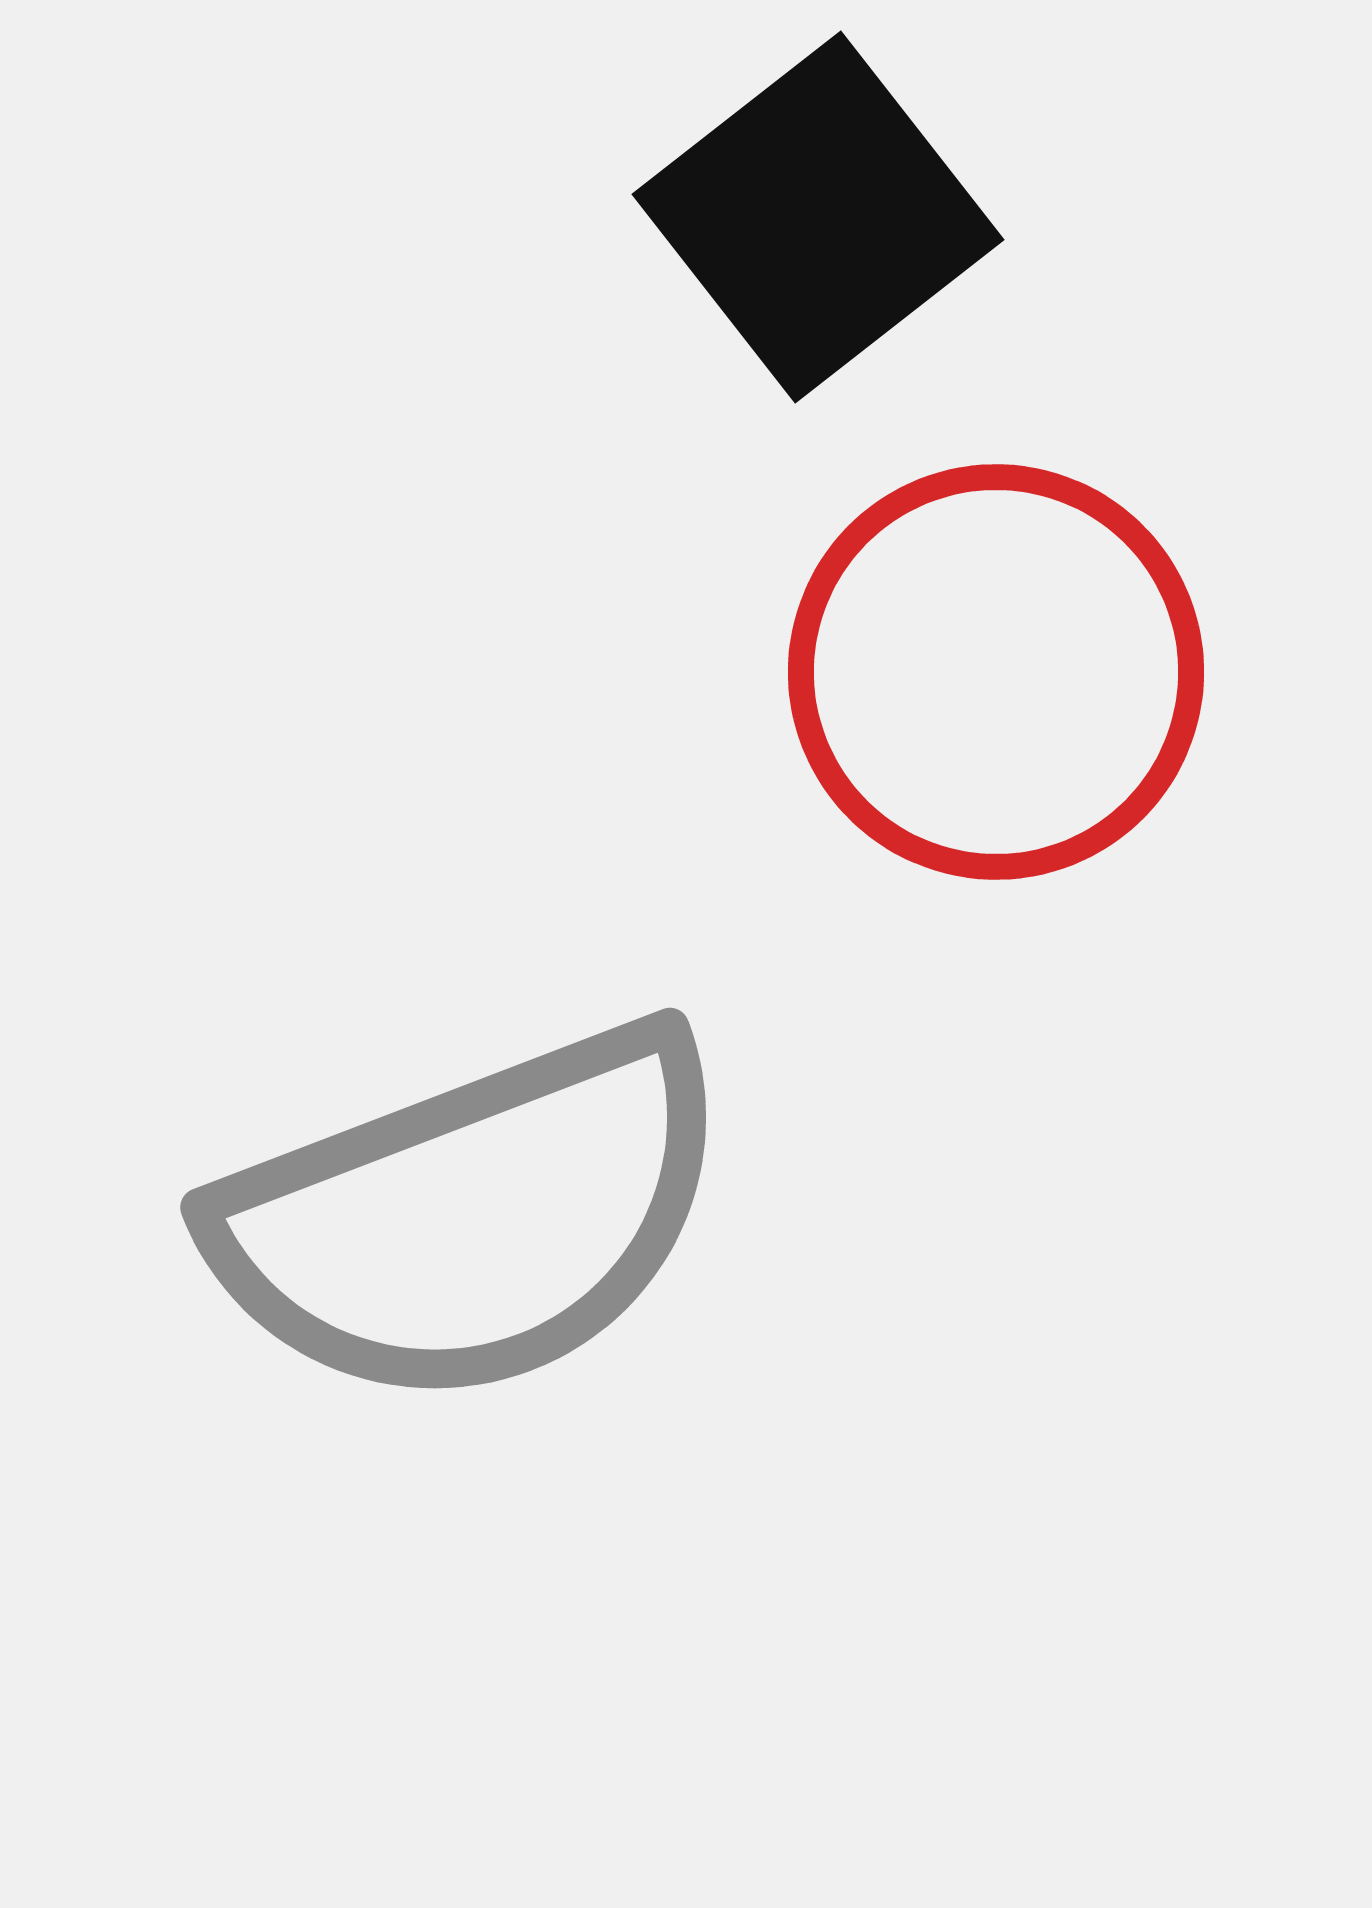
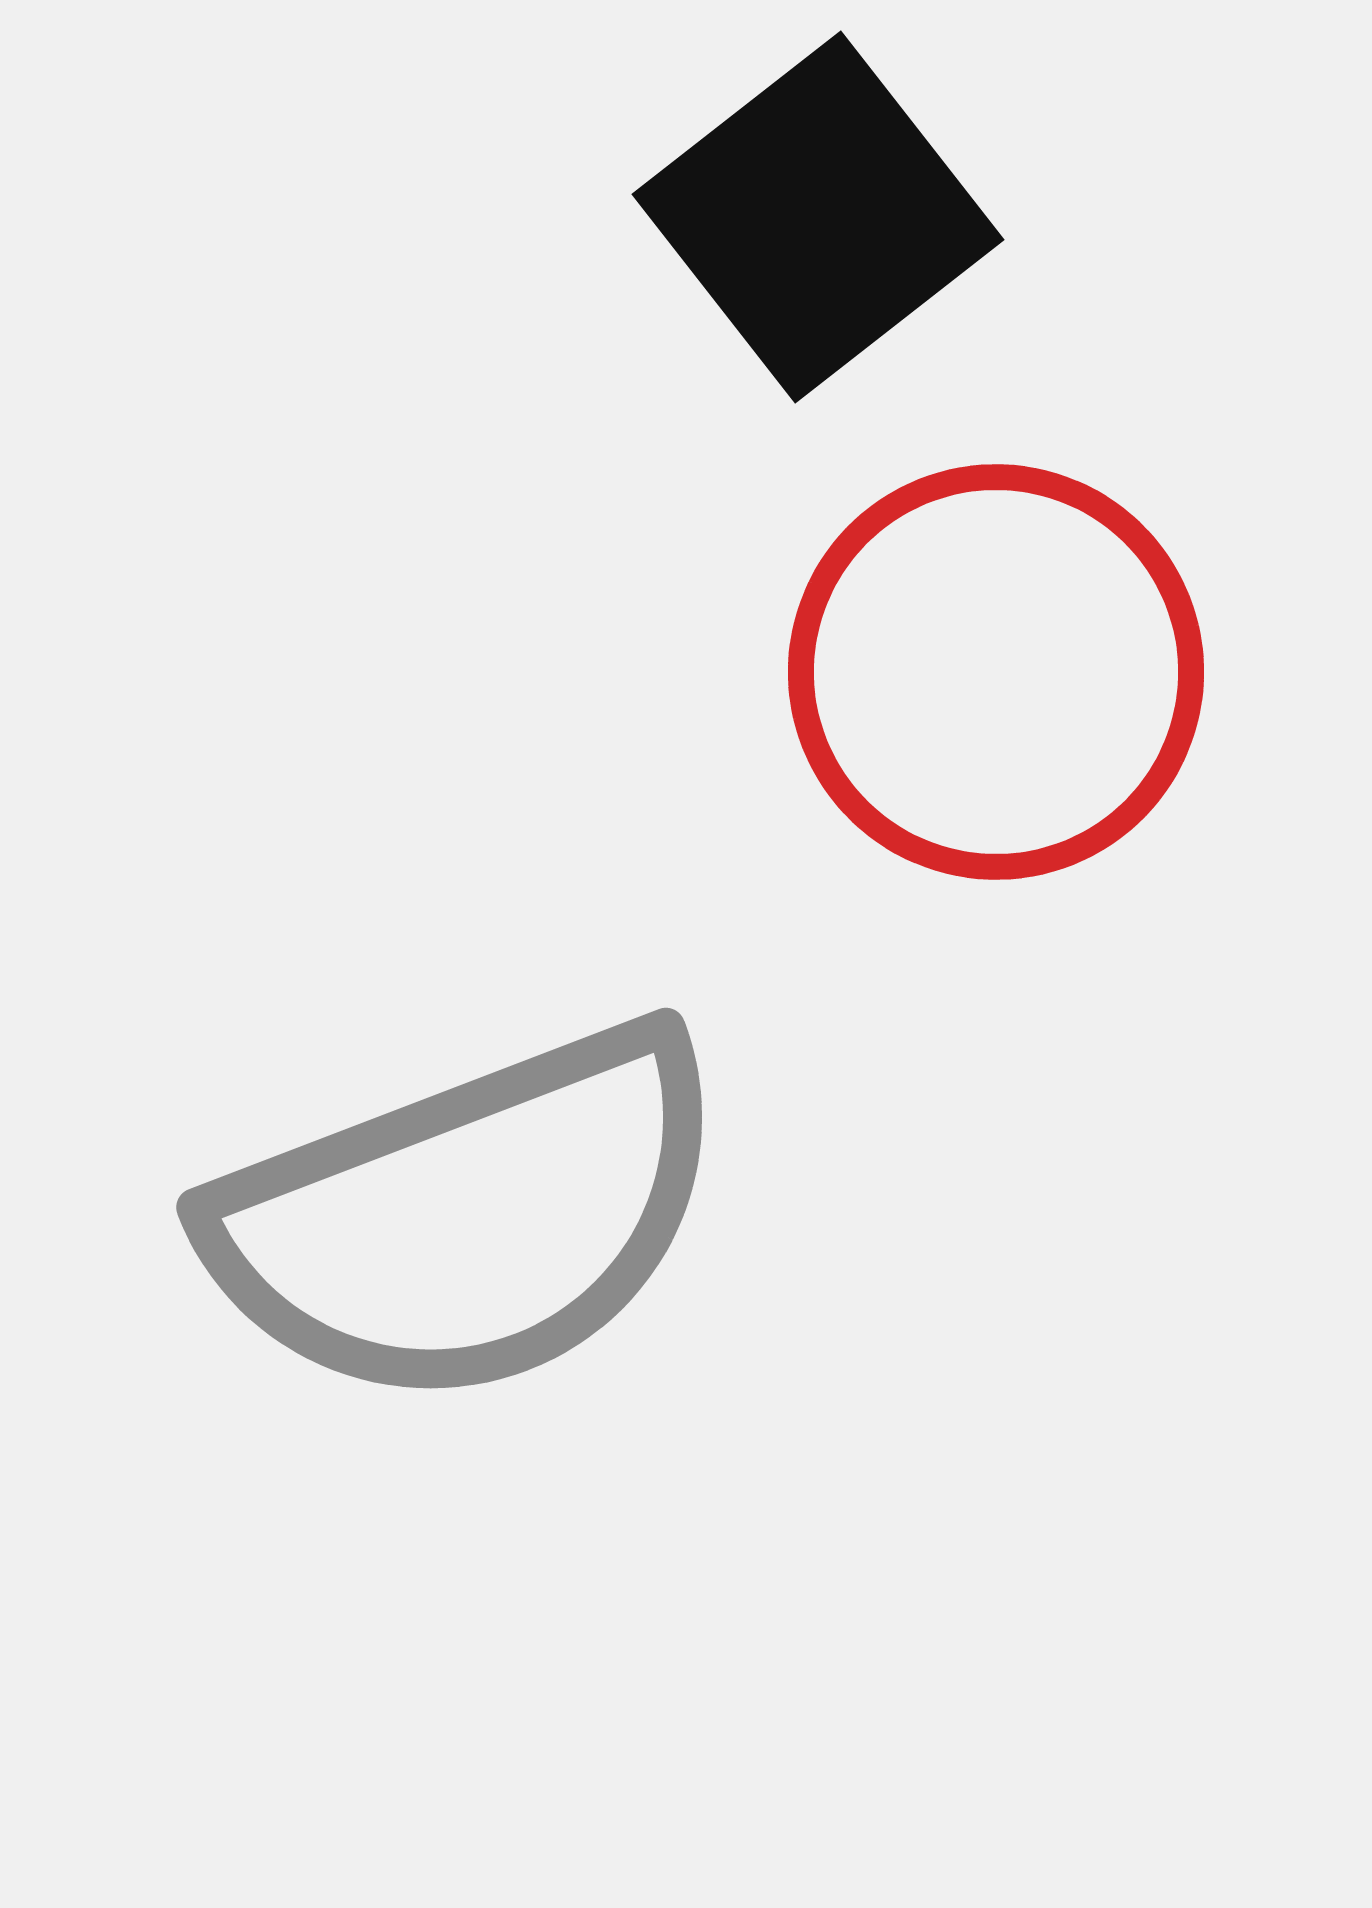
gray semicircle: moved 4 px left
